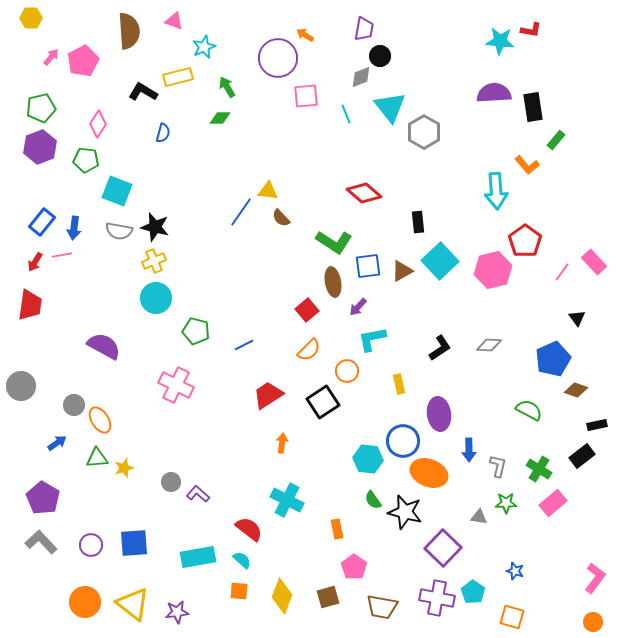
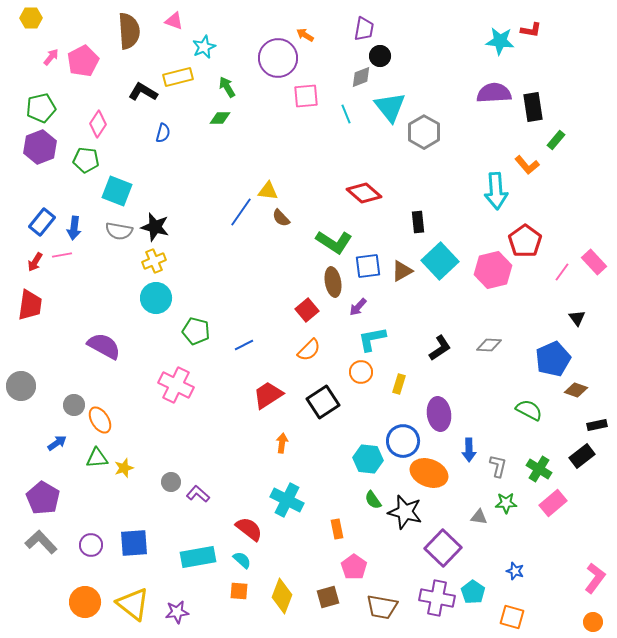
orange circle at (347, 371): moved 14 px right, 1 px down
yellow rectangle at (399, 384): rotated 30 degrees clockwise
